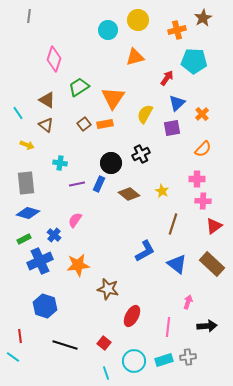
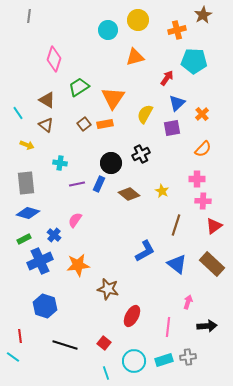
brown star at (203, 18): moved 3 px up
brown line at (173, 224): moved 3 px right, 1 px down
